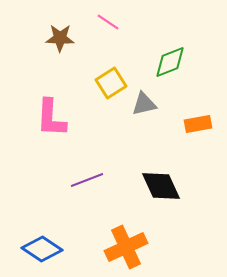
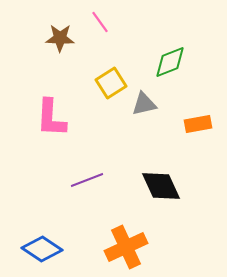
pink line: moved 8 px left; rotated 20 degrees clockwise
